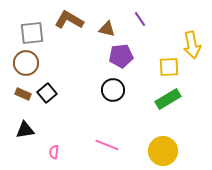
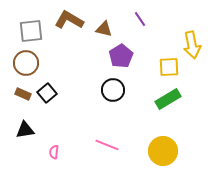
brown triangle: moved 3 px left
gray square: moved 1 px left, 2 px up
purple pentagon: rotated 25 degrees counterclockwise
